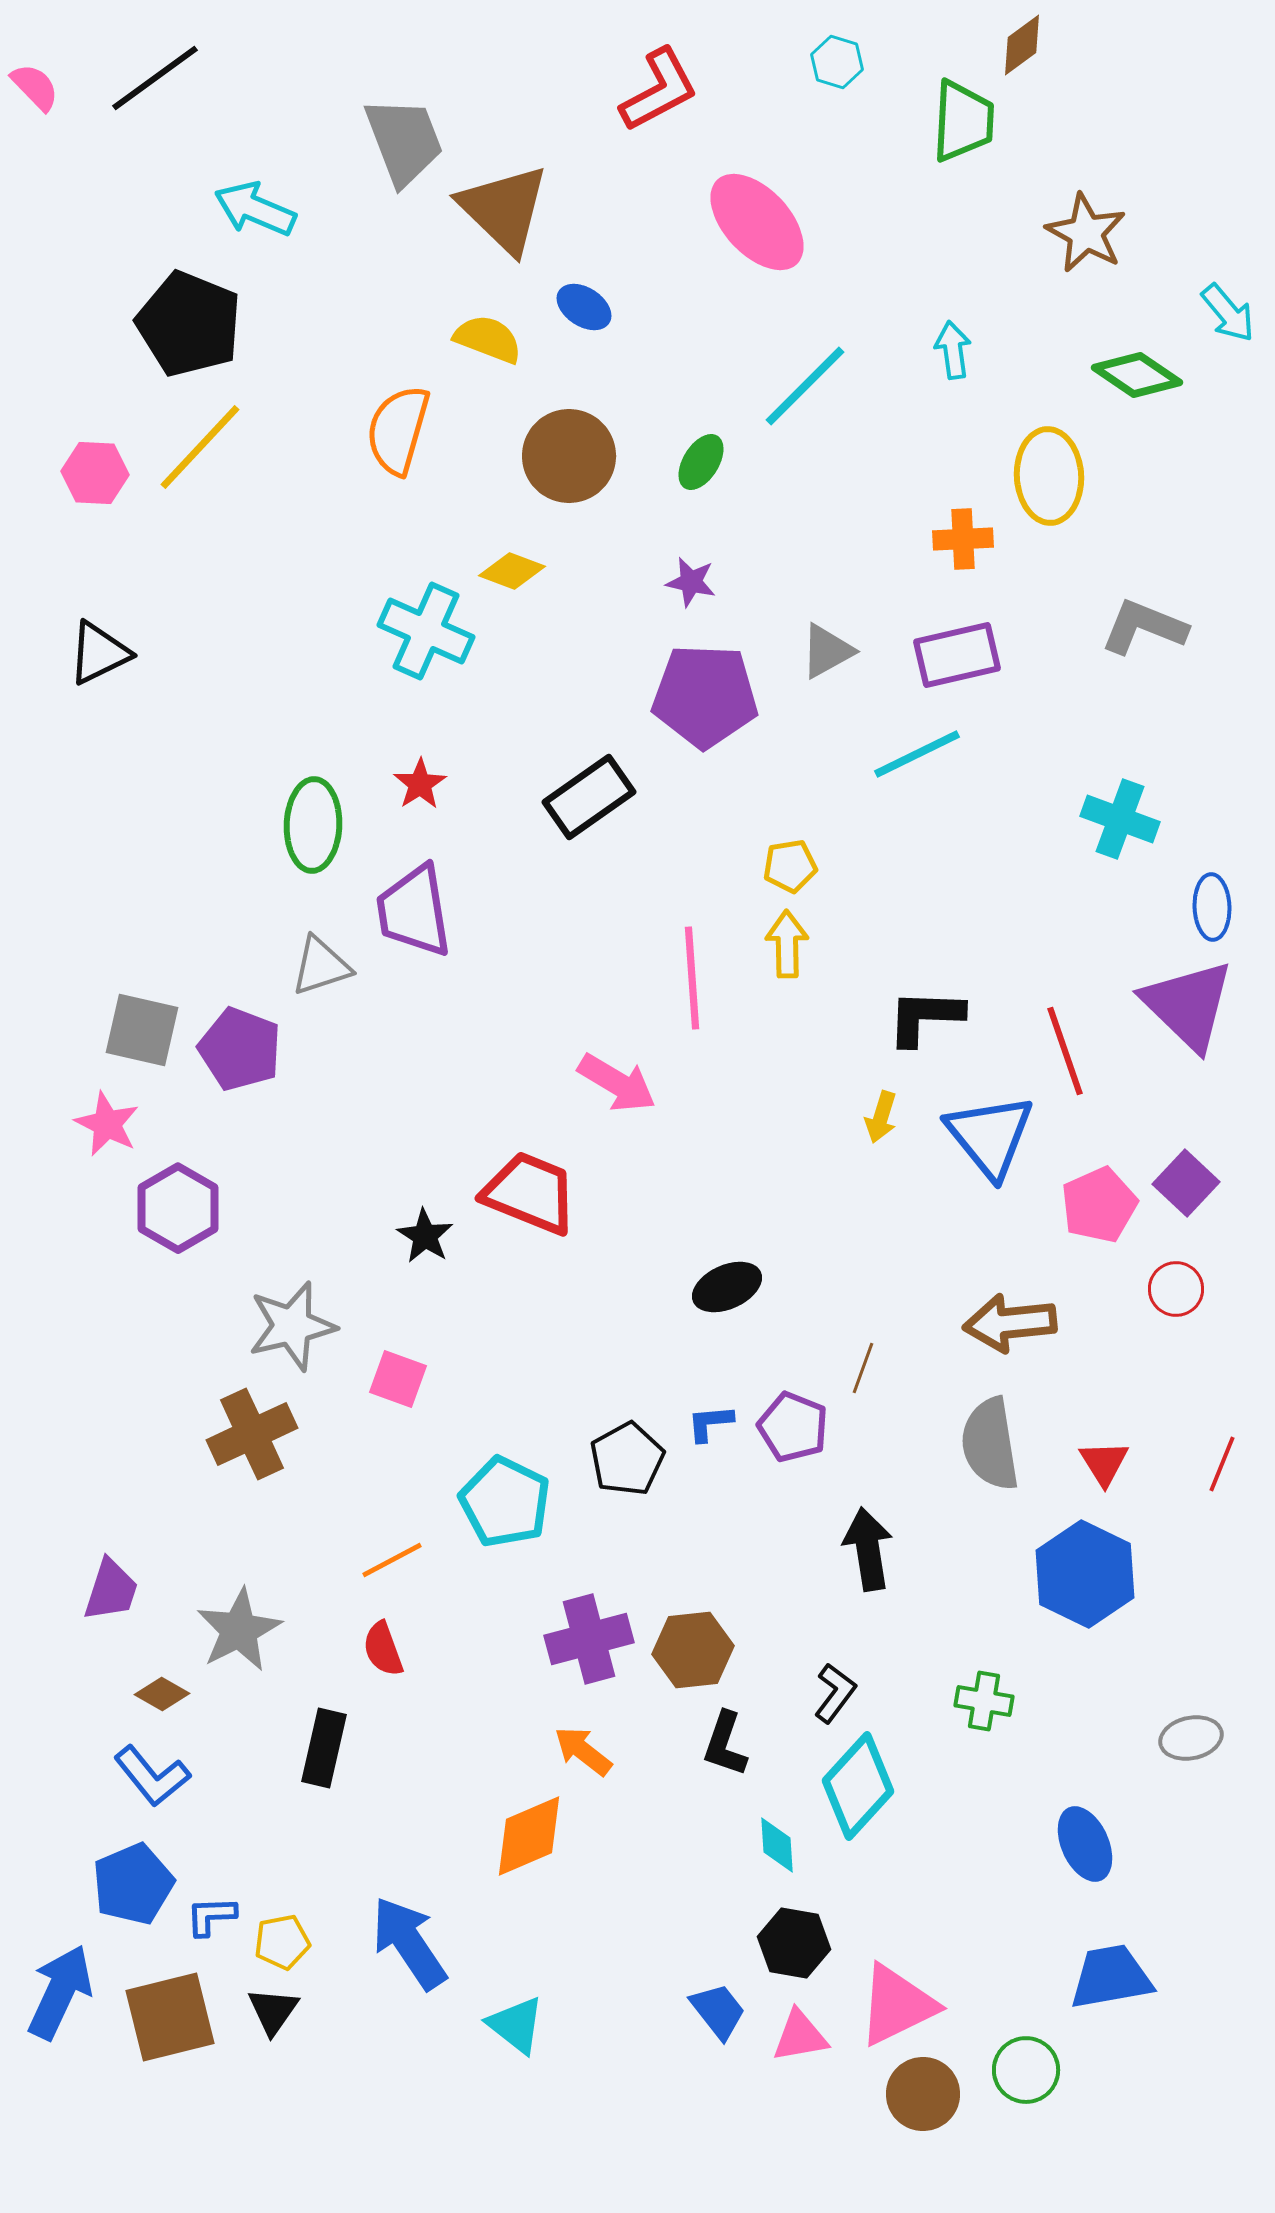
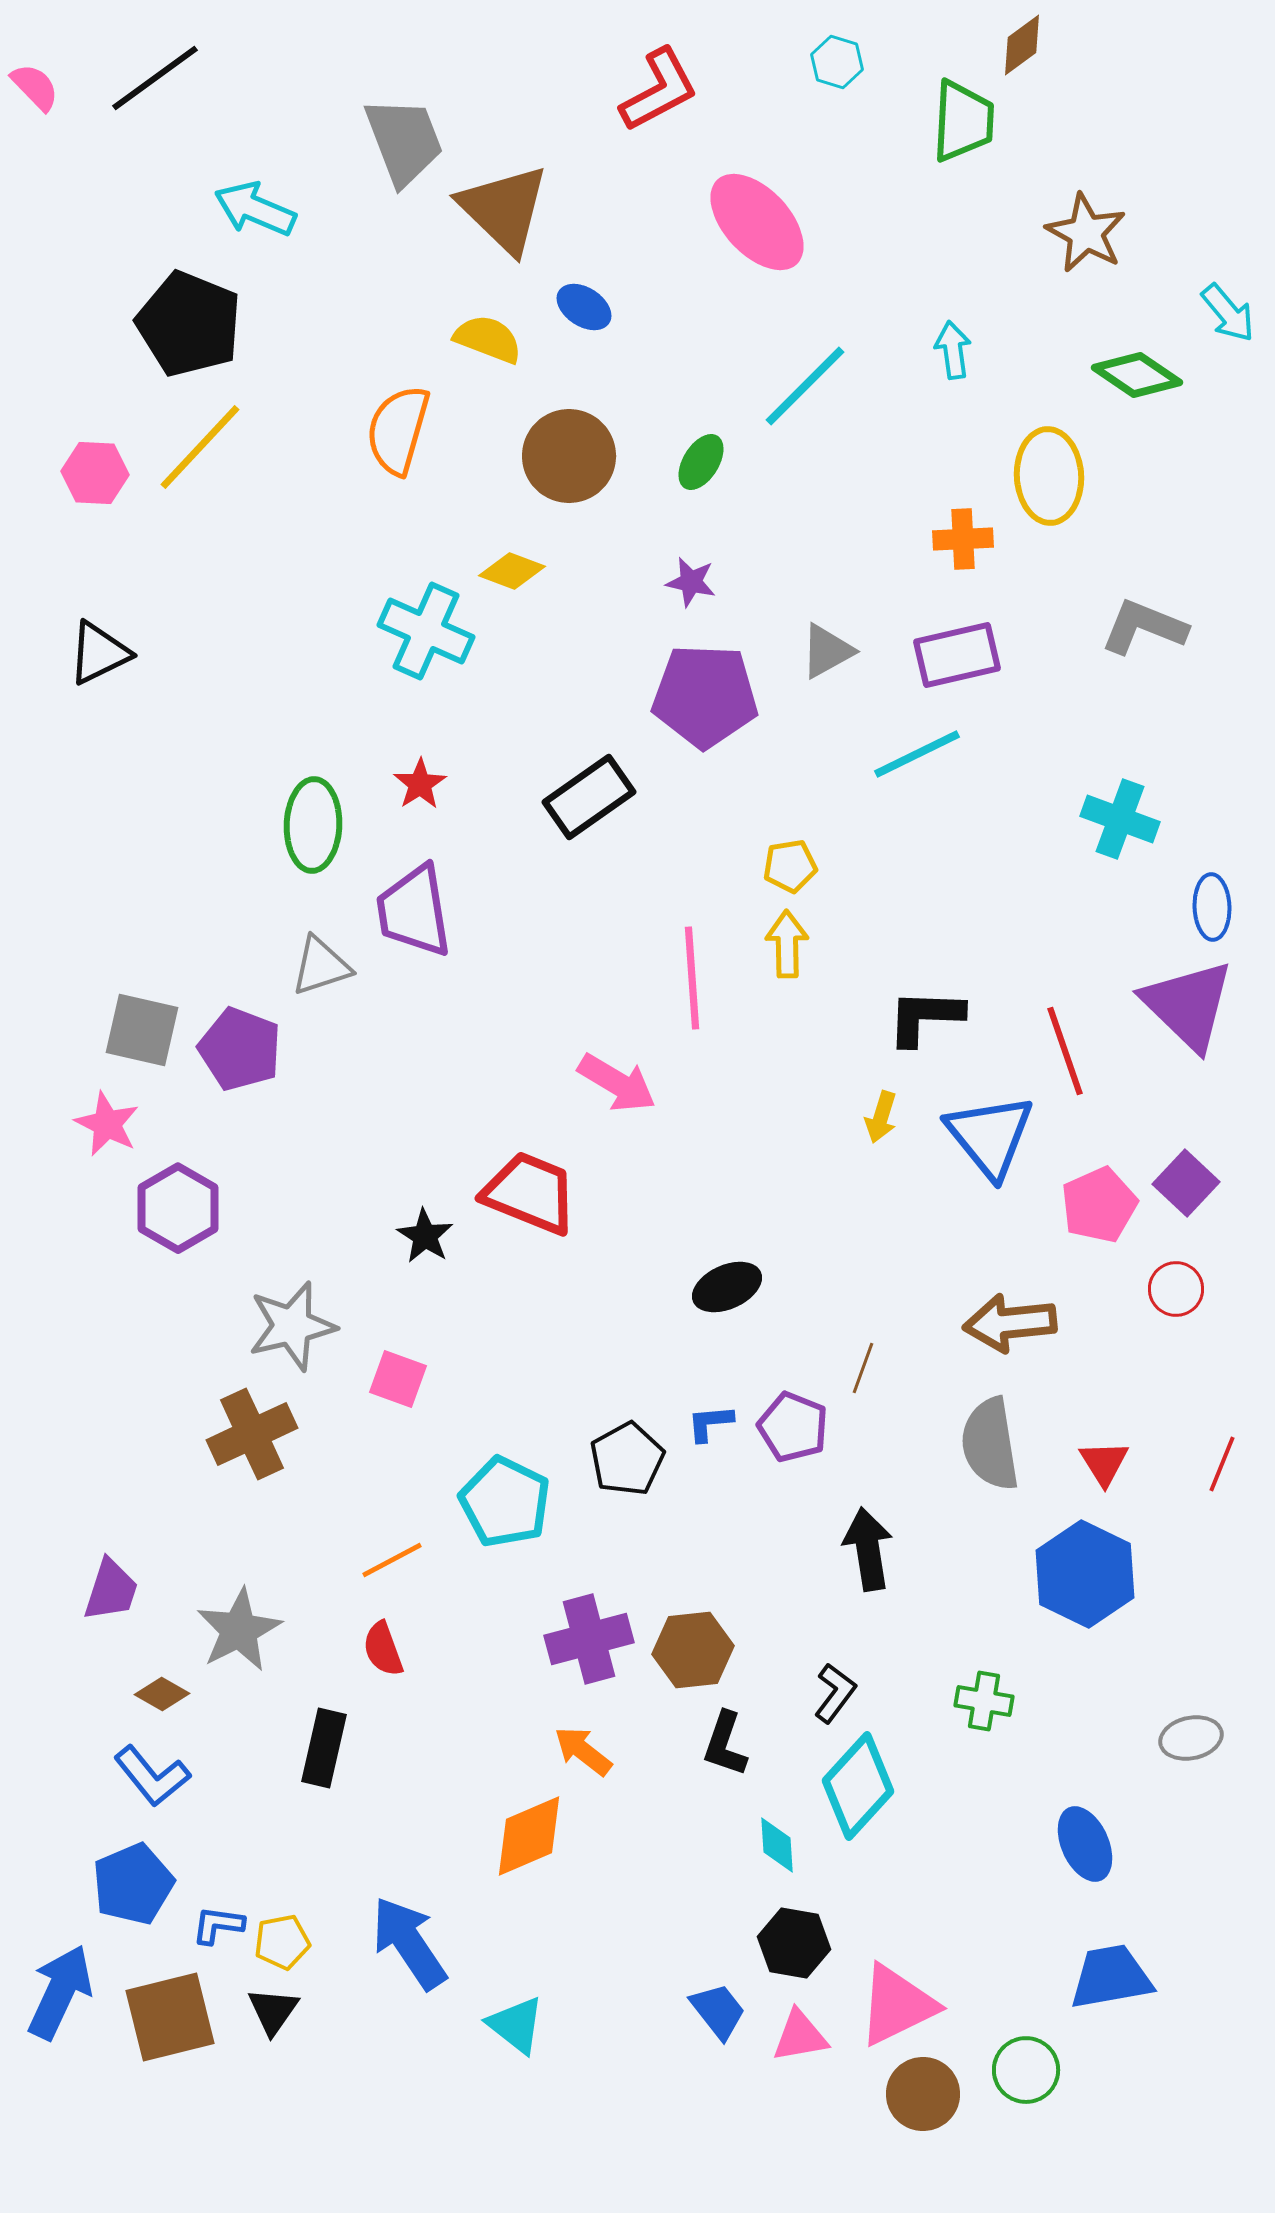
blue L-shape at (211, 1916): moved 7 px right, 9 px down; rotated 10 degrees clockwise
